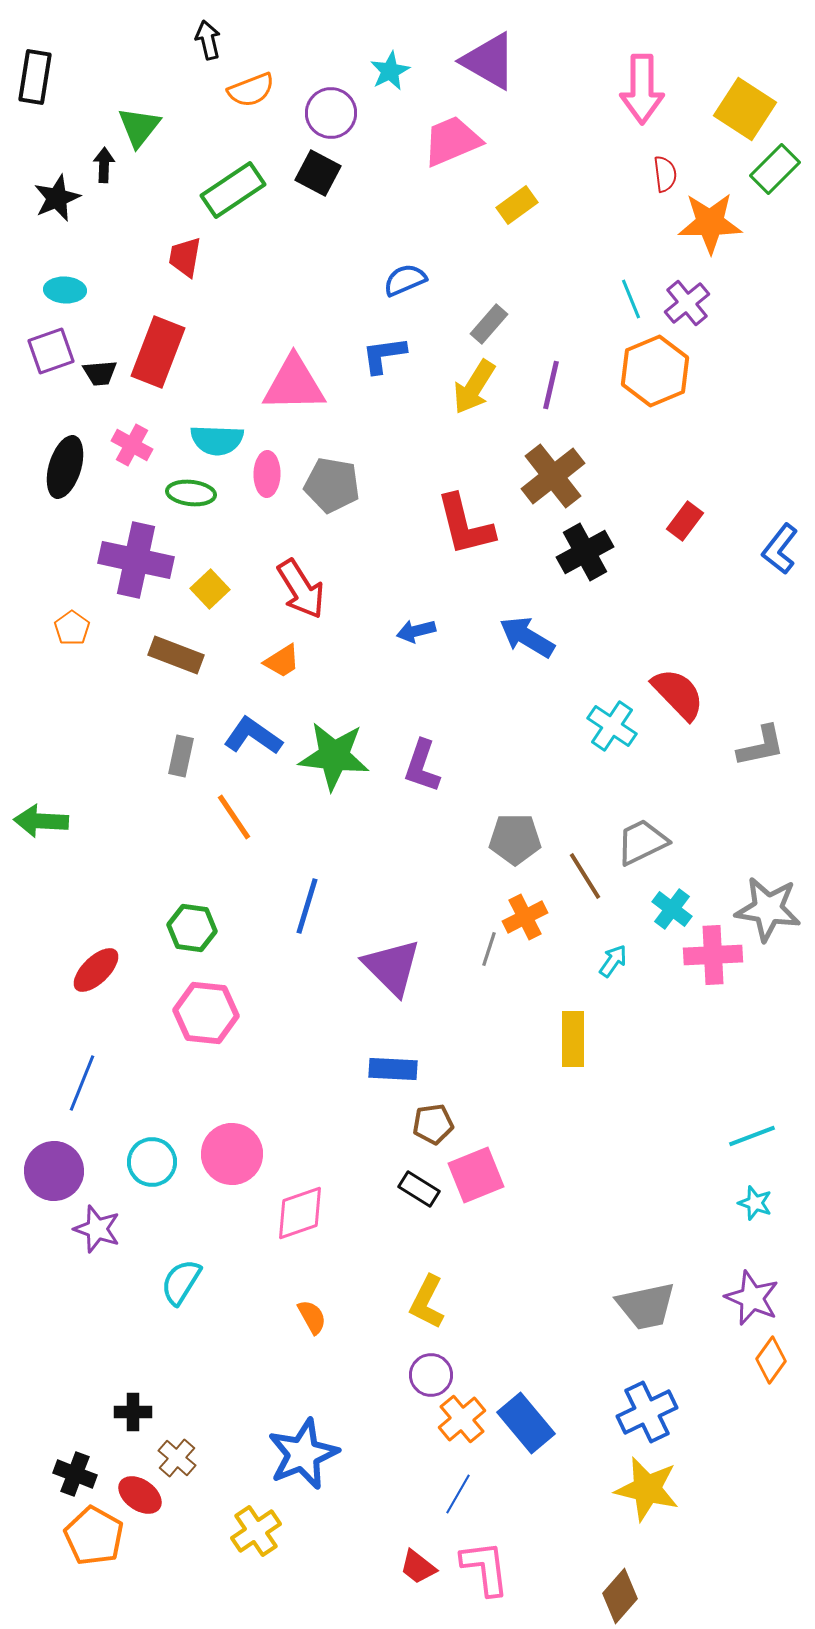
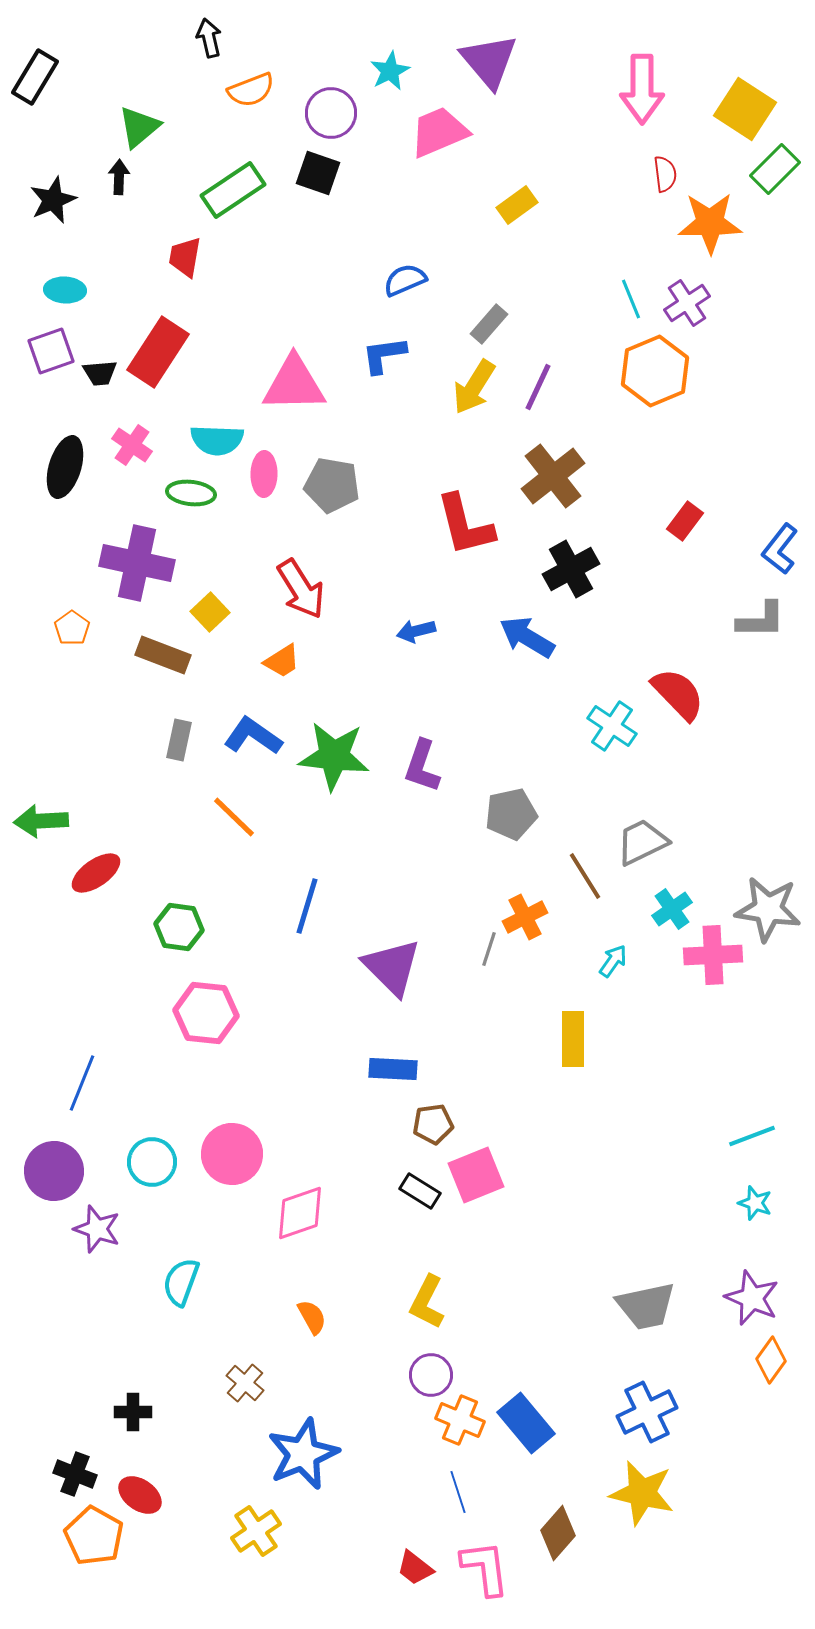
black arrow at (208, 40): moved 1 px right, 2 px up
purple triangle at (489, 61): rotated 20 degrees clockwise
black rectangle at (35, 77): rotated 22 degrees clockwise
green triangle at (139, 127): rotated 12 degrees clockwise
pink trapezoid at (452, 141): moved 13 px left, 9 px up
black arrow at (104, 165): moved 15 px right, 12 px down
black square at (318, 173): rotated 9 degrees counterclockwise
black star at (57, 198): moved 4 px left, 2 px down
purple cross at (687, 303): rotated 6 degrees clockwise
red rectangle at (158, 352): rotated 12 degrees clockwise
purple line at (551, 385): moved 13 px left, 2 px down; rotated 12 degrees clockwise
pink cross at (132, 445): rotated 6 degrees clockwise
pink ellipse at (267, 474): moved 3 px left
black cross at (585, 552): moved 14 px left, 17 px down
purple cross at (136, 560): moved 1 px right, 3 px down
yellow square at (210, 589): moved 23 px down
brown rectangle at (176, 655): moved 13 px left
gray L-shape at (761, 746): moved 126 px up; rotated 12 degrees clockwise
gray rectangle at (181, 756): moved 2 px left, 16 px up
orange line at (234, 817): rotated 12 degrees counterclockwise
green arrow at (41, 821): rotated 6 degrees counterclockwise
gray pentagon at (515, 839): moved 4 px left, 25 px up; rotated 12 degrees counterclockwise
cyan cross at (672, 909): rotated 18 degrees clockwise
green hexagon at (192, 928): moved 13 px left, 1 px up
red ellipse at (96, 970): moved 97 px up; rotated 9 degrees clockwise
black rectangle at (419, 1189): moved 1 px right, 2 px down
cyan semicircle at (181, 1282): rotated 12 degrees counterclockwise
orange cross at (462, 1419): moved 2 px left, 1 px down; rotated 27 degrees counterclockwise
brown cross at (177, 1458): moved 68 px right, 75 px up
yellow star at (647, 1489): moved 5 px left, 4 px down
blue line at (458, 1494): moved 2 px up; rotated 48 degrees counterclockwise
red trapezoid at (418, 1567): moved 3 px left, 1 px down
brown diamond at (620, 1596): moved 62 px left, 63 px up
